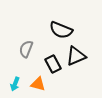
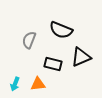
gray semicircle: moved 3 px right, 9 px up
black triangle: moved 5 px right, 1 px down
black rectangle: rotated 48 degrees counterclockwise
orange triangle: rotated 21 degrees counterclockwise
